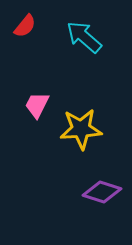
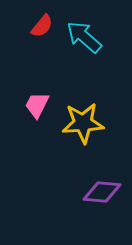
red semicircle: moved 17 px right
yellow star: moved 2 px right, 6 px up
purple diamond: rotated 12 degrees counterclockwise
